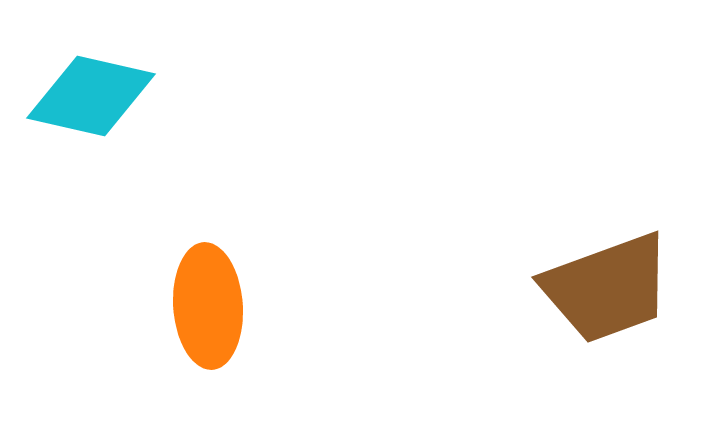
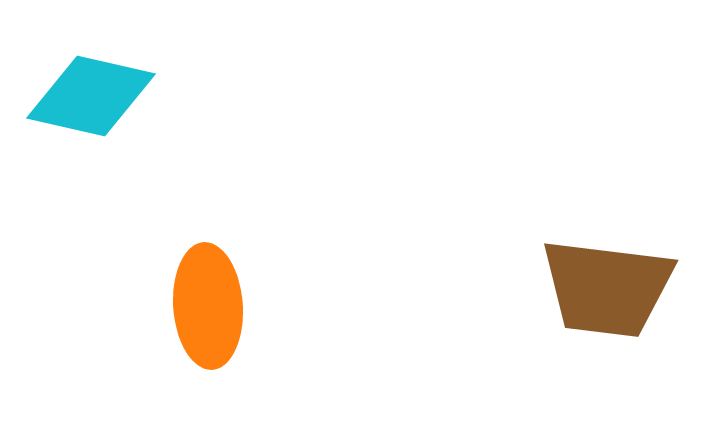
brown trapezoid: rotated 27 degrees clockwise
